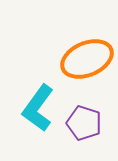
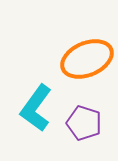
cyan L-shape: moved 2 px left
